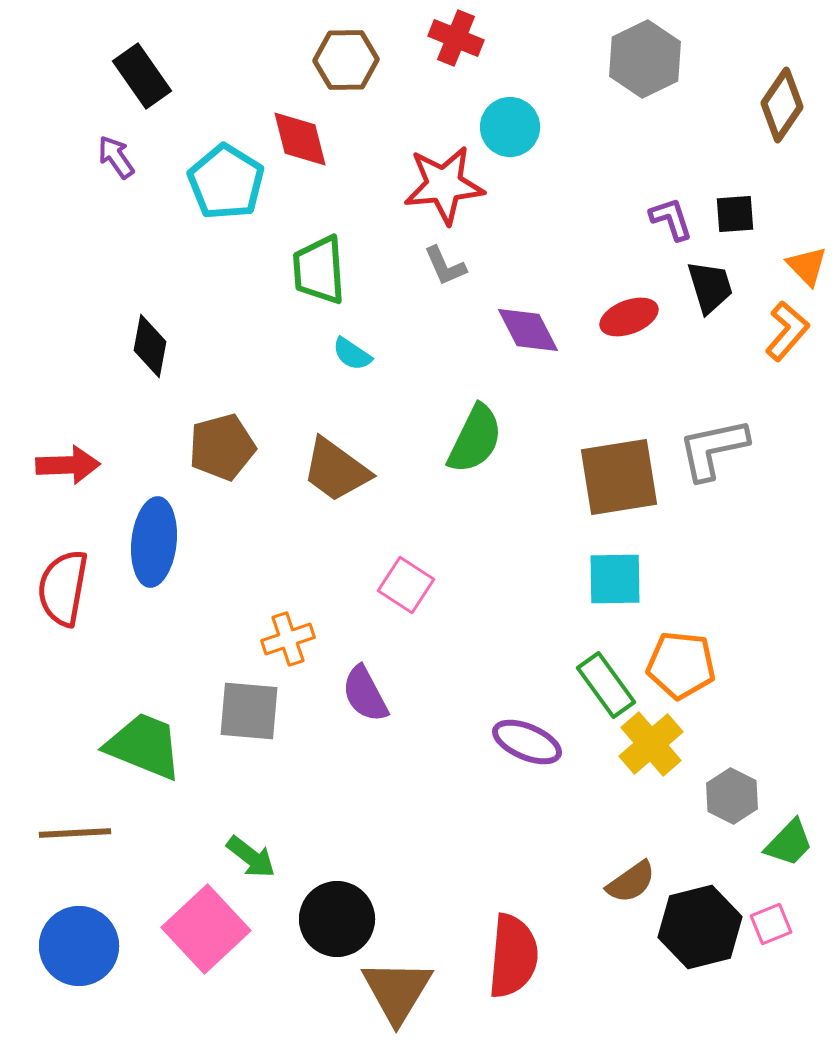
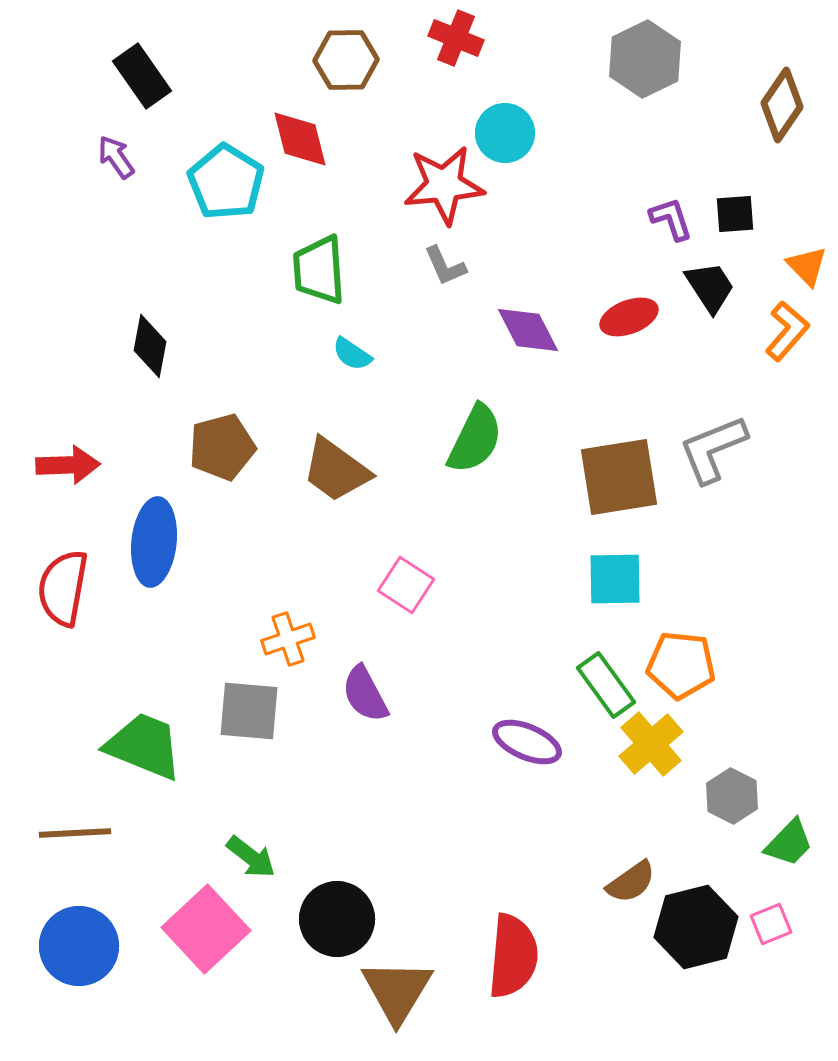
cyan circle at (510, 127): moved 5 px left, 6 px down
black trapezoid at (710, 287): rotated 16 degrees counterclockwise
gray L-shape at (713, 449): rotated 10 degrees counterclockwise
black hexagon at (700, 927): moved 4 px left
